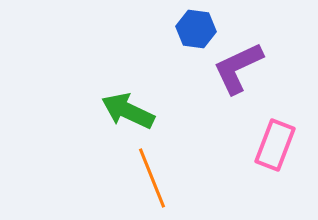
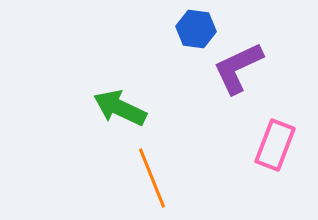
green arrow: moved 8 px left, 3 px up
